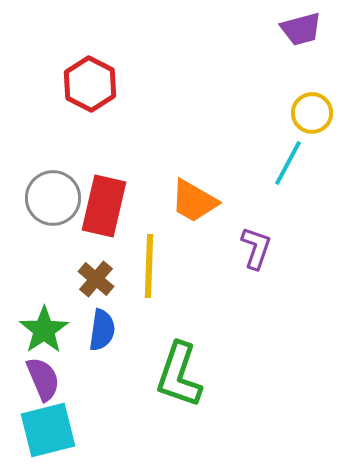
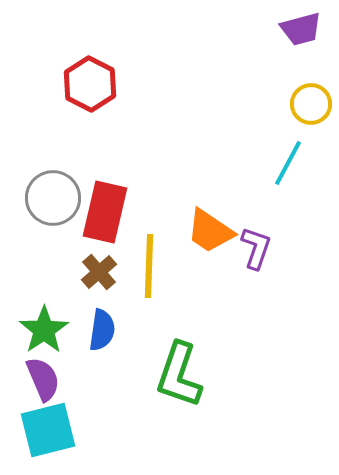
yellow circle: moved 1 px left, 9 px up
orange trapezoid: moved 16 px right, 30 px down; rotated 4 degrees clockwise
red rectangle: moved 1 px right, 6 px down
brown cross: moved 3 px right, 7 px up; rotated 9 degrees clockwise
